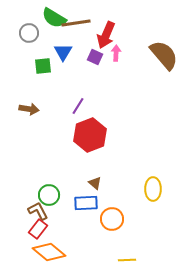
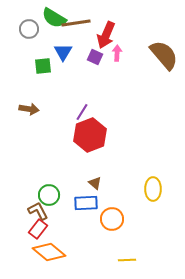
gray circle: moved 4 px up
pink arrow: moved 1 px right
purple line: moved 4 px right, 6 px down
